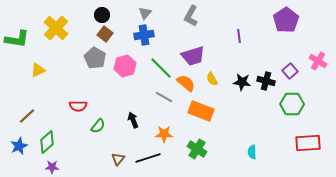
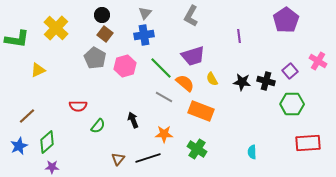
orange semicircle: moved 1 px left
